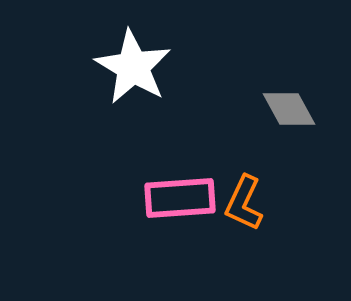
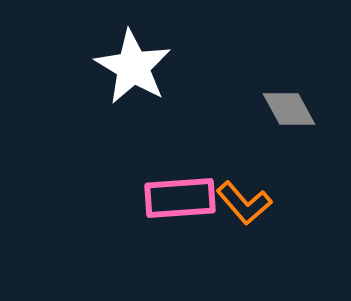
orange L-shape: rotated 66 degrees counterclockwise
